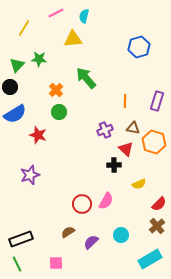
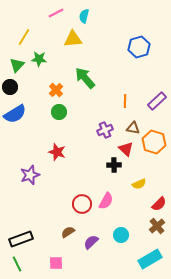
yellow line: moved 9 px down
green arrow: moved 1 px left
purple rectangle: rotated 30 degrees clockwise
red star: moved 19 px right, 17 px down
